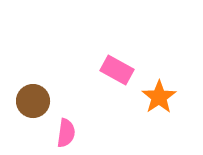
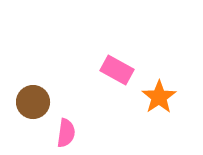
brown circle: moved 1 px down
